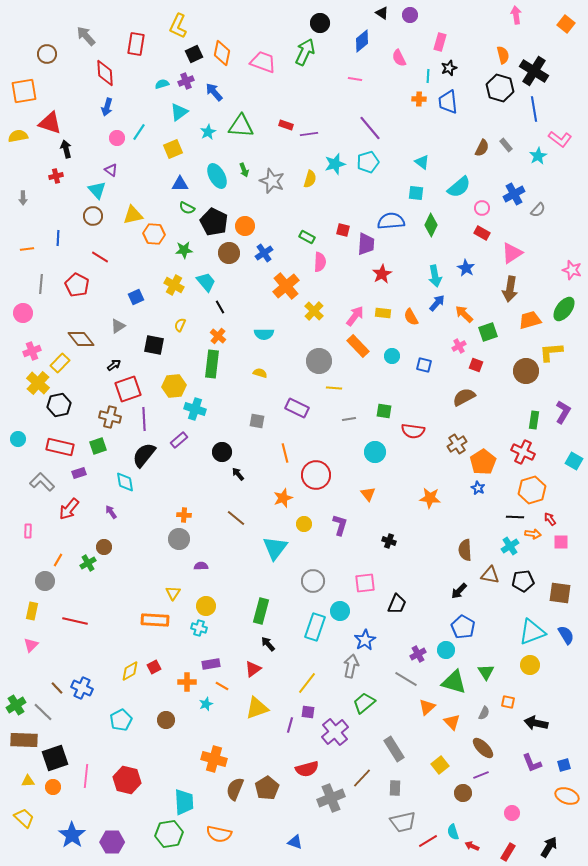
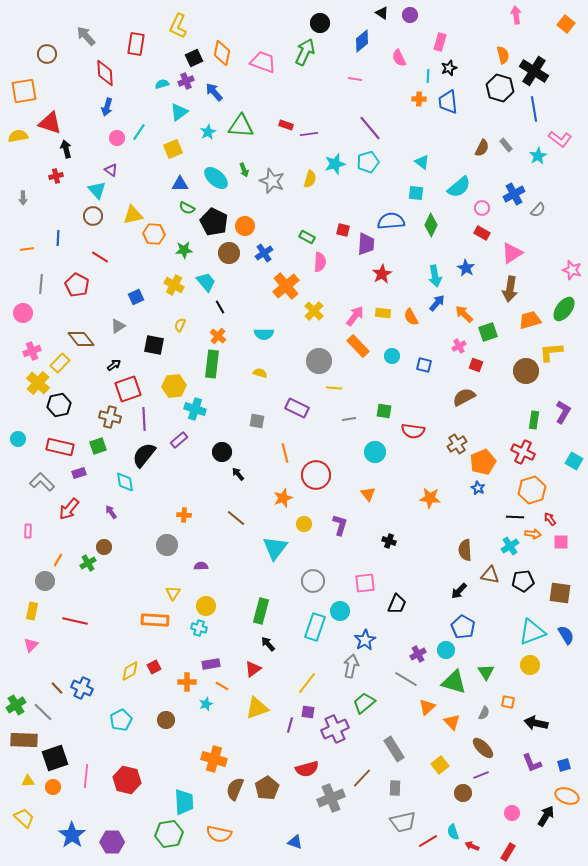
black square at (194, 54): moved 4 px down
cyan ellipse at (217, 176): moved 1 px left, 2 px down; rotated 20 degrees counterclockwise
orange pentagon at (483, 462): rotated 10 degrees clockwise
gray circle at (179, 539): moved 12 px left, 6 px down
purple cross at (335, 732): moved 3 px up; rotated 16 degrees clockwise
black arrow at (549, 847): moved 3 px left, 31 px up
